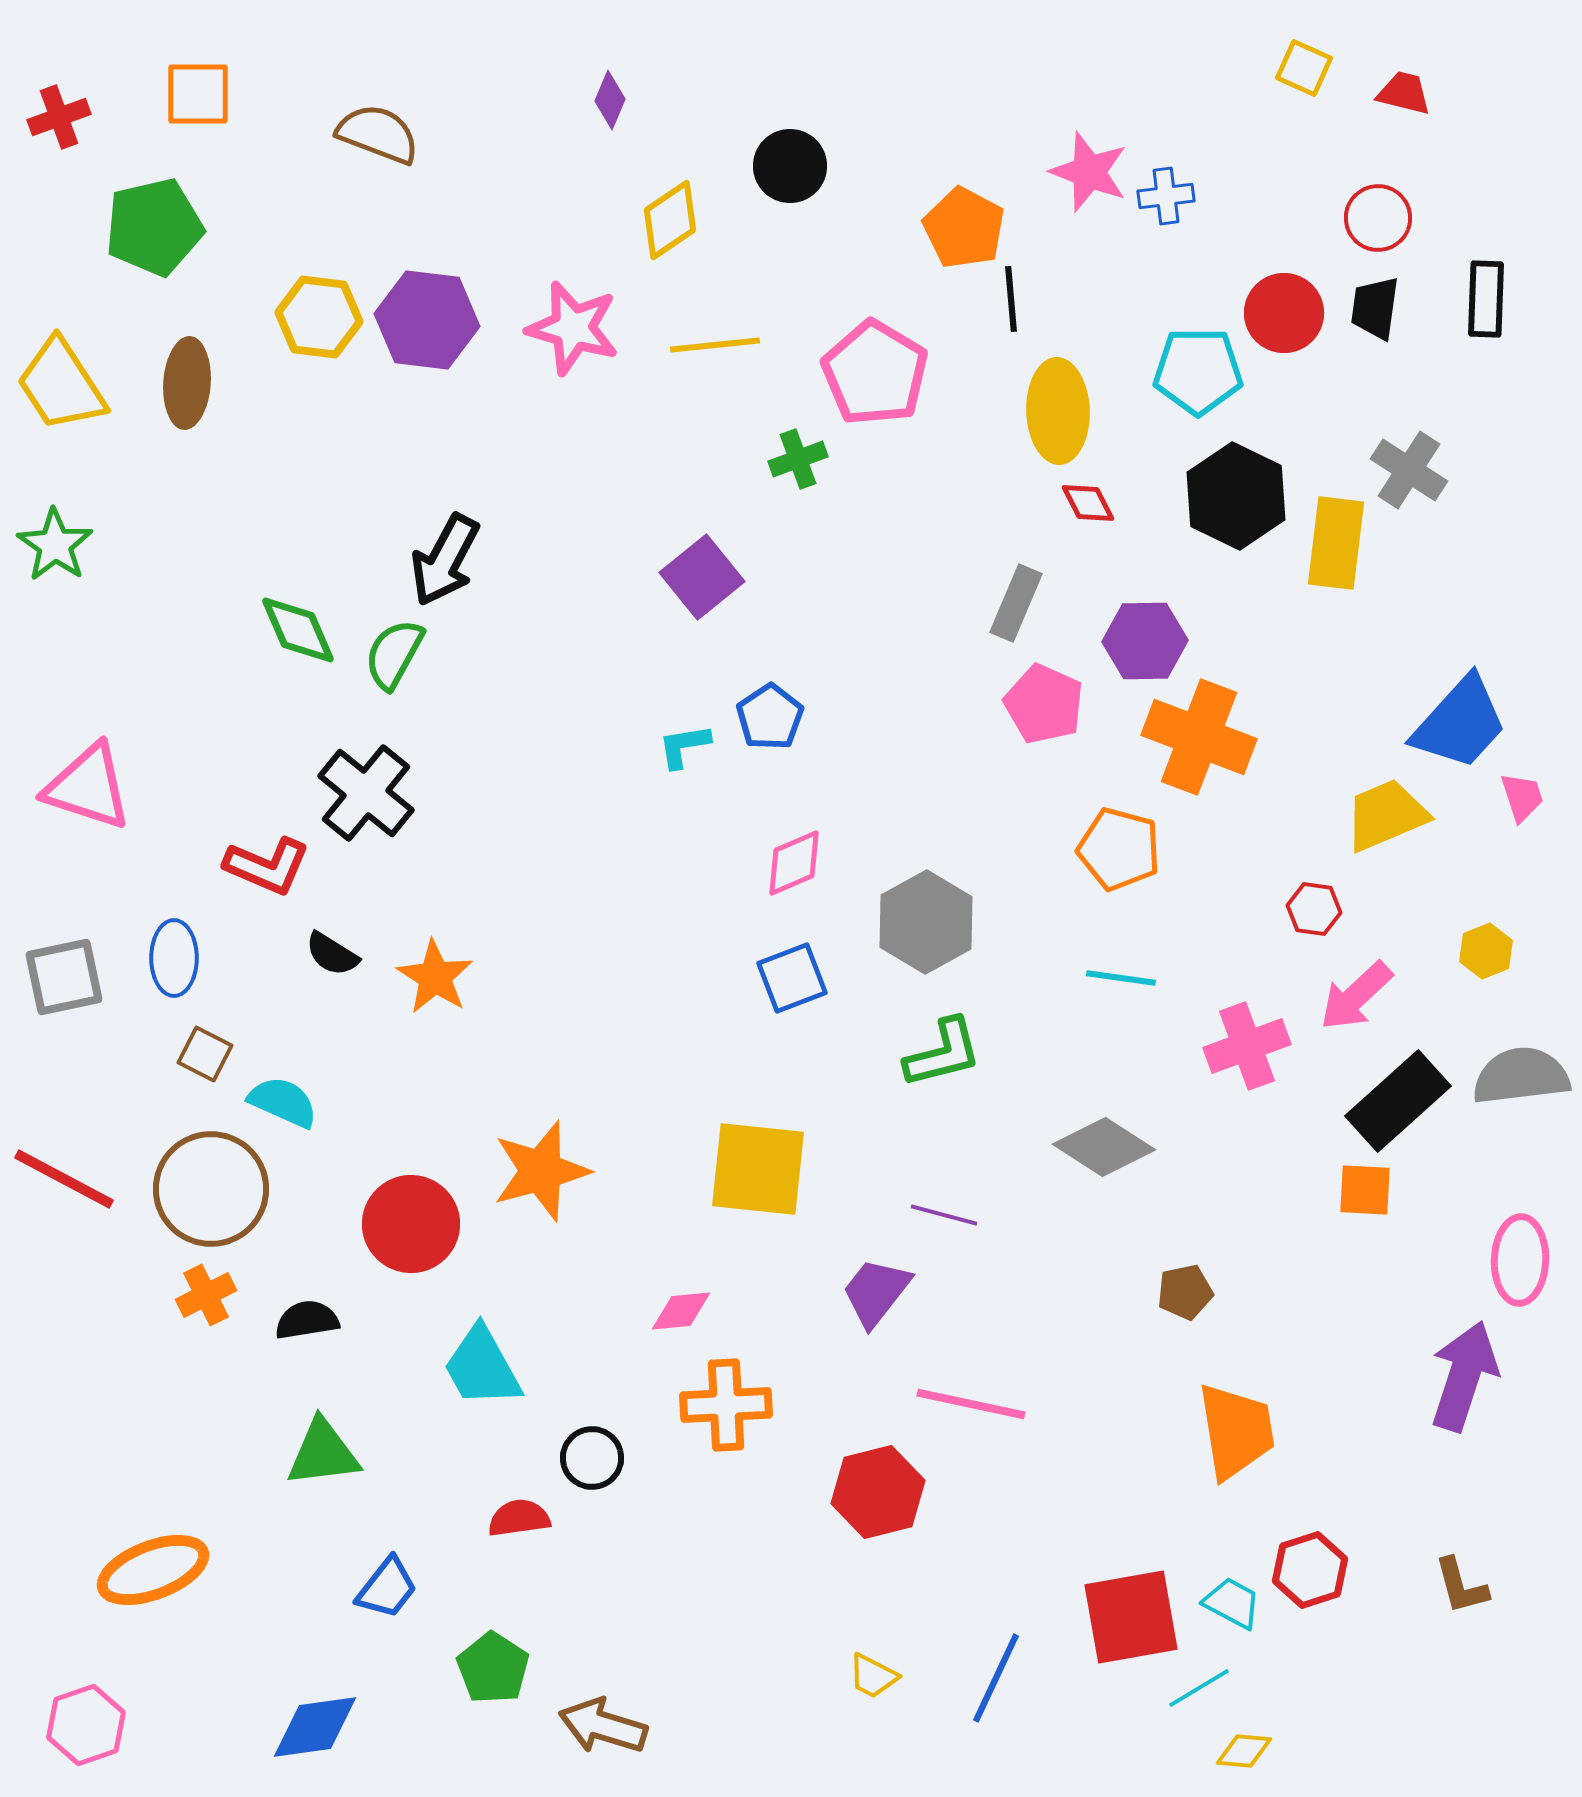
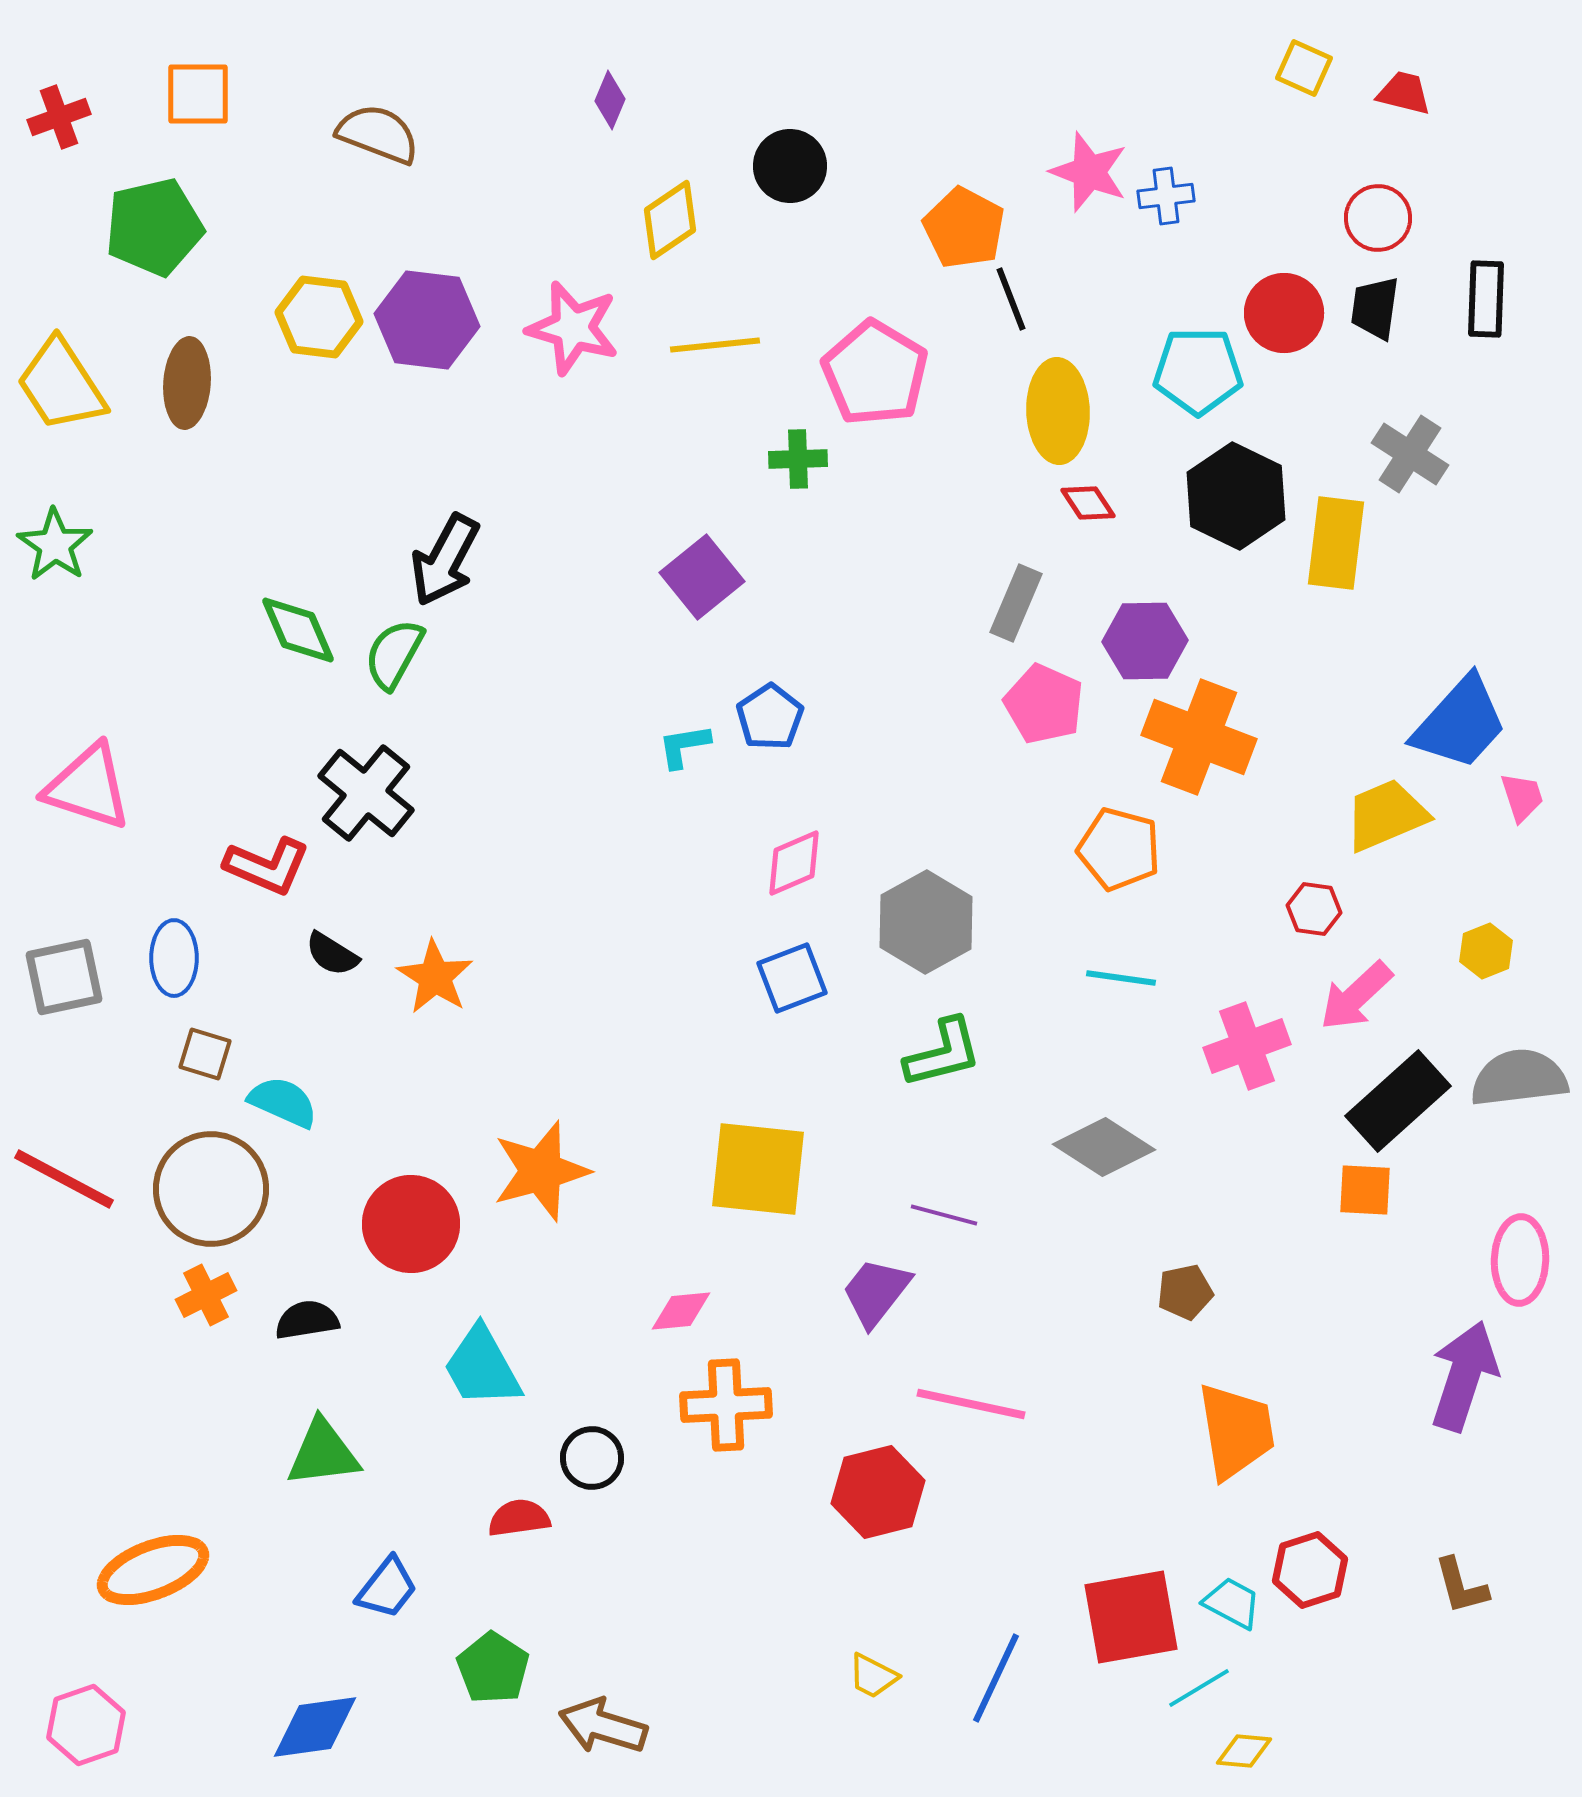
black line at (1011, 299): rotated 16 degrees counterclockwise
green cross at (798, 459): rotated 18 degrees clockwise
gray cross at (1409, 470): moved 1 px right, 16 px up
red diamond at (1088, 503): rotated 6 degrees counterclockwise
brown square at (205, 1054): rotated 10 degrees counterclockwise
gray semicircle at (1521, 1076): moved 2 px left, 2 px down
